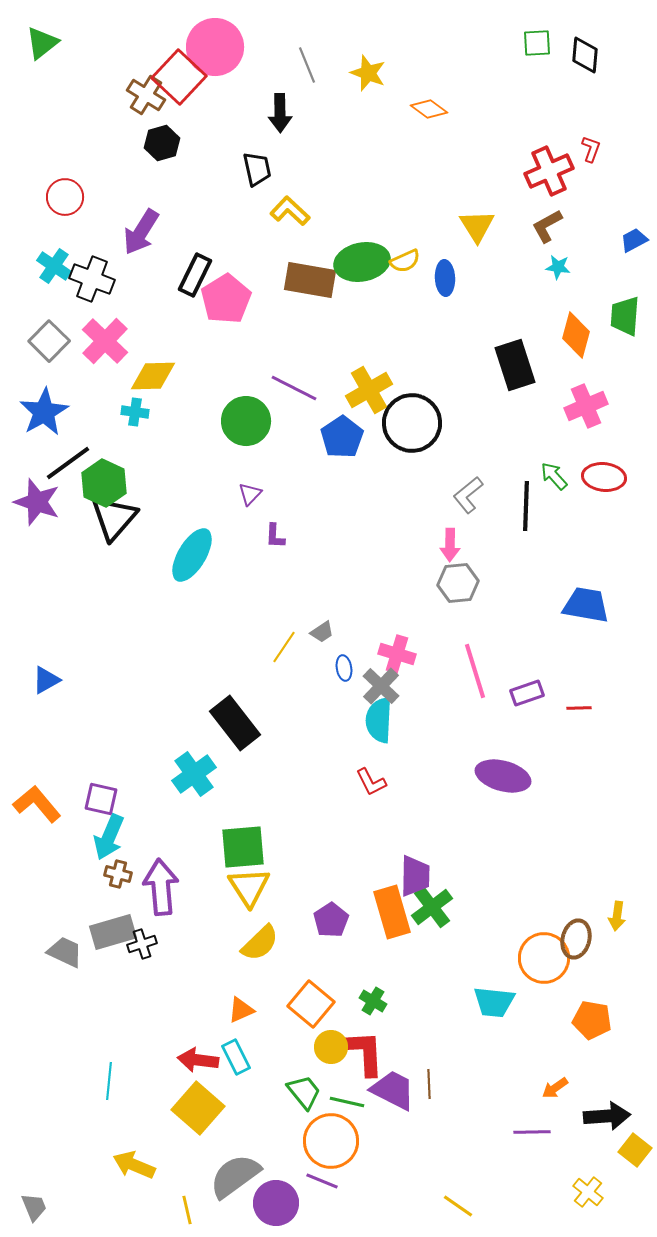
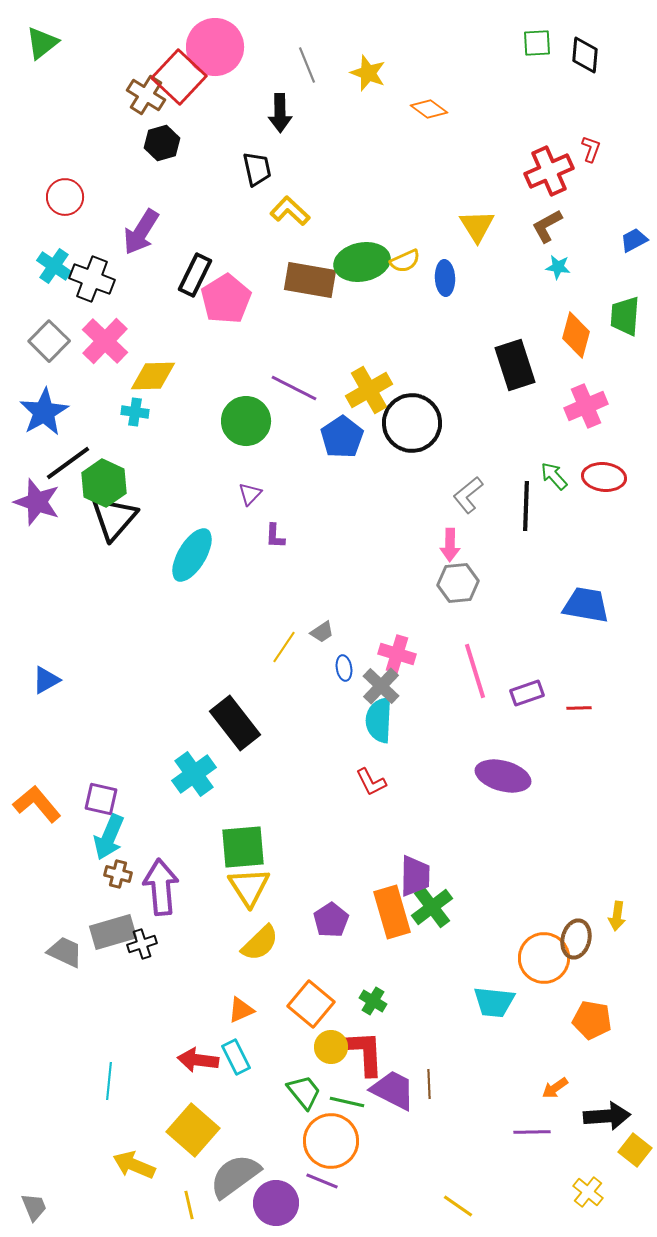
yellow square at (198, 1108): moved 5 px left, 22 px down
yellow line at (187, 1210): moved 2 px right, 5 px up
